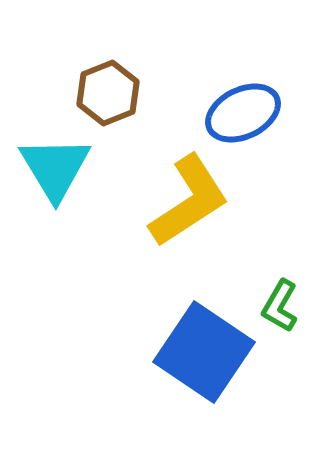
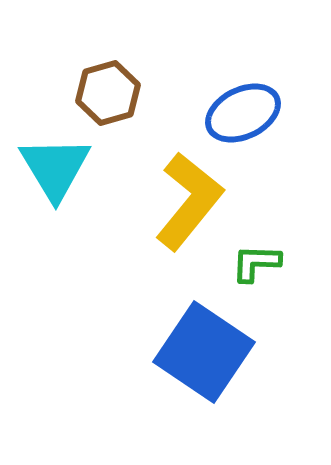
brown hexagon: rotated 6 degrees clockwise
yellow L-shape: rotated 18 degrees counterclockwise
green L-shape: moved 24 px left, 43 px up; rotated 62 degrees clockwise
